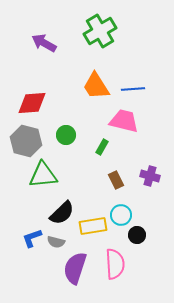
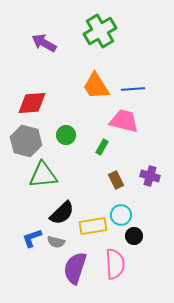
black circle: moved 3 px left, 1 px down
